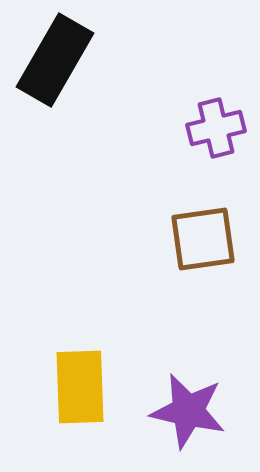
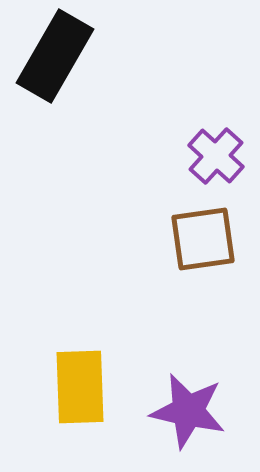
black rectangle: moved 4 px up
purple cross: moved 28 px down; rotated 34 degrees counterclockwise
